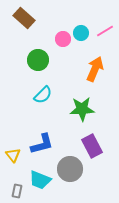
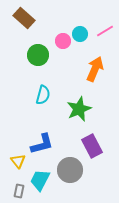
cyan circle: moved 1 px left, 1 px down
pink circle: moved 2 px down
green circle: moved 5 px up
cyan semicircle: rotated 30 degrees counterclockwise
green star: moved 3 px left; rotated 20 degrees counterclockwise
yellow triangle: moved 5 px right, 6 px down
gray circle: moved 1 px down
cyan trapezoid: rotated 95 degrees clockwise
gray rectangle: moved 2 px right
